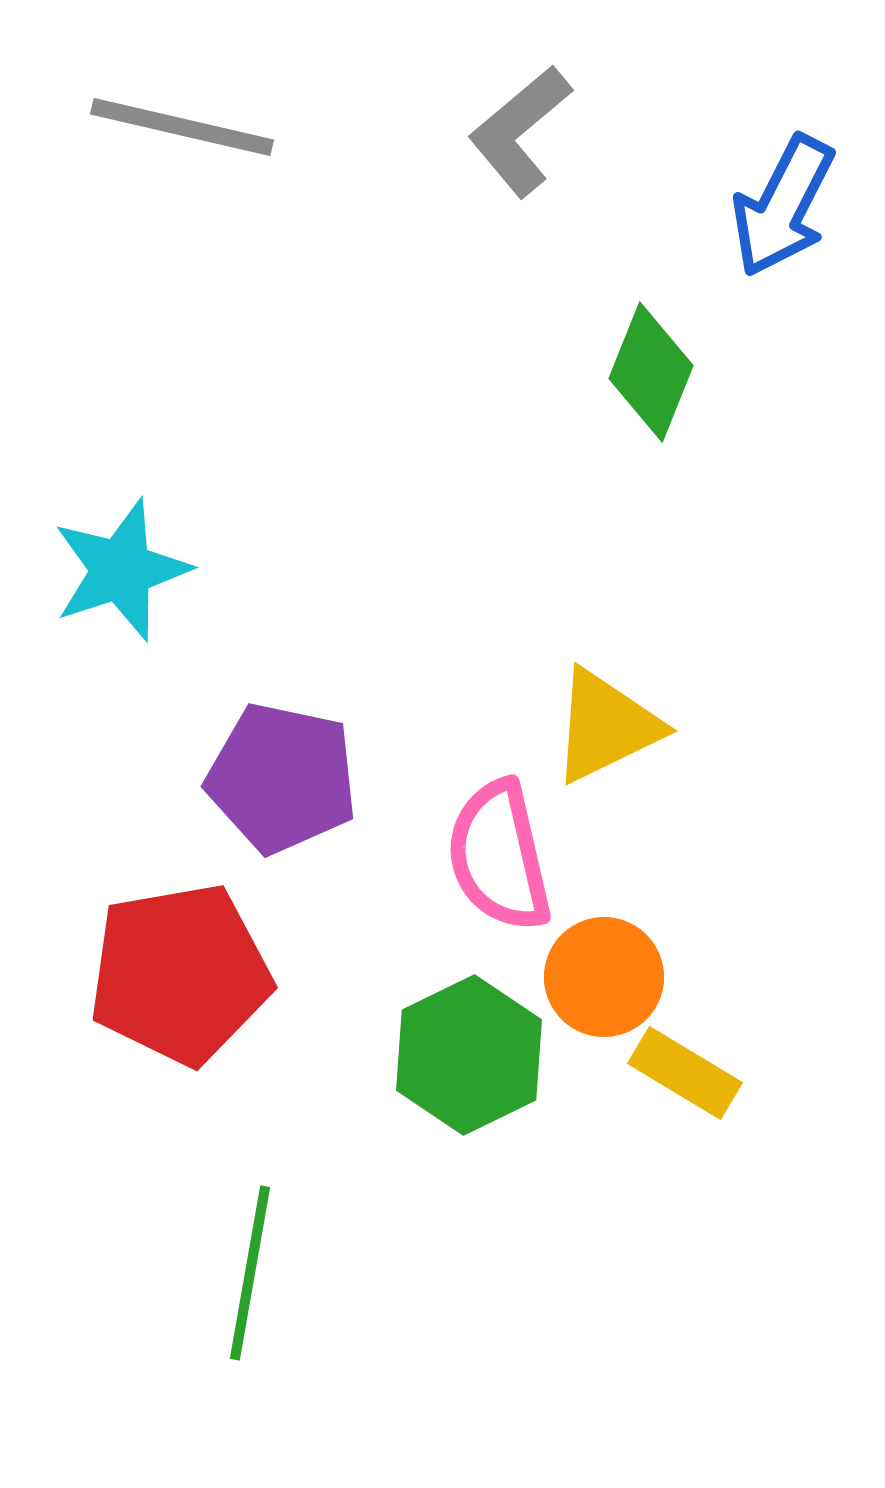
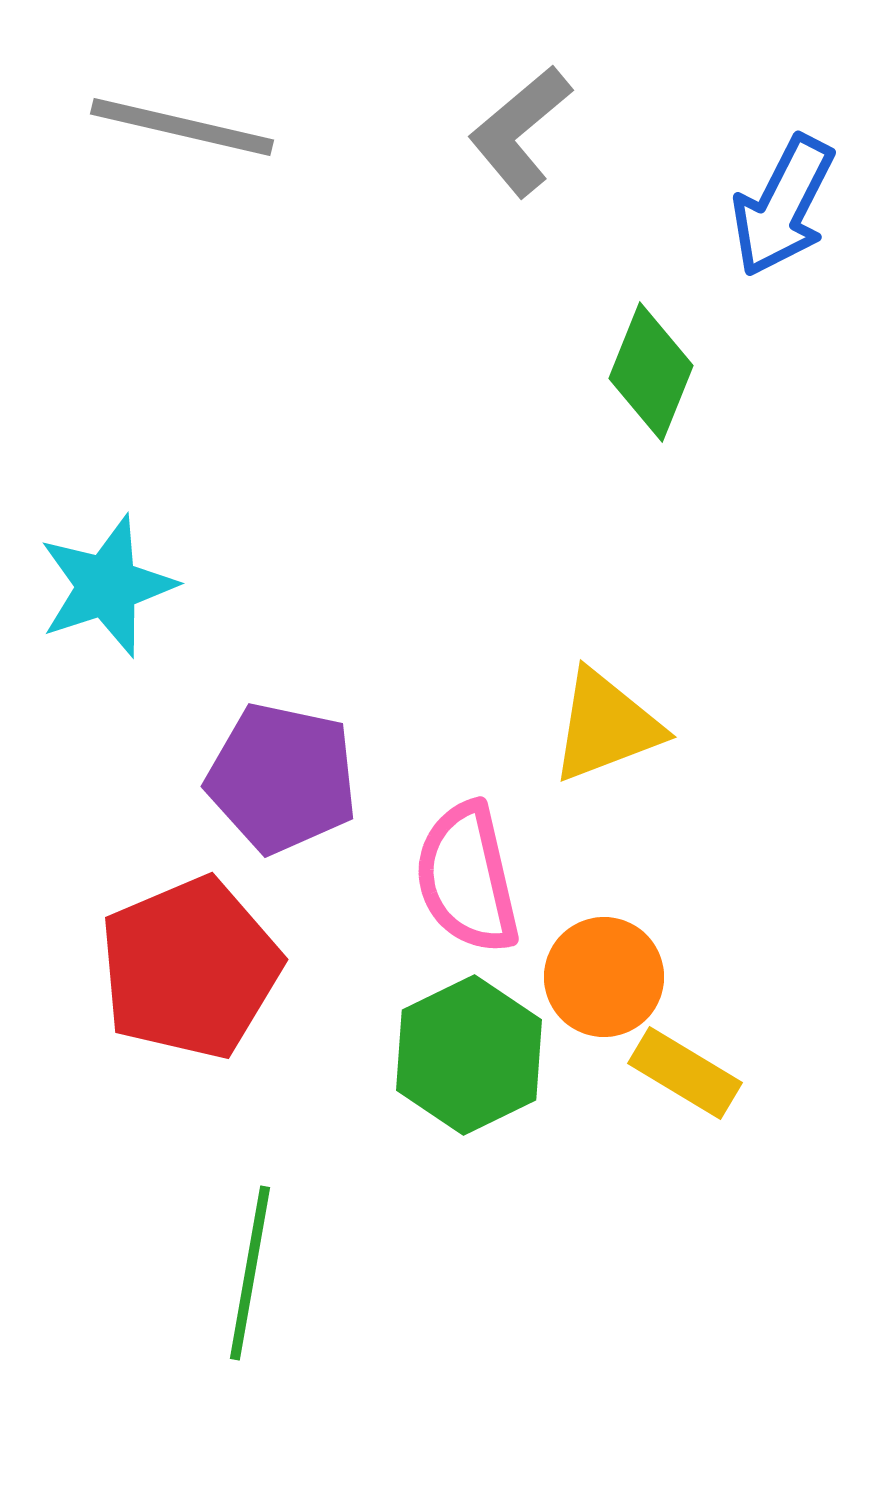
cyan star: moved 14 px left, 16 px down
yellow triangle: rotated 5 degrees clockwise
pink semicircle: moved 32 px left, 22 px down
red pentagon: moved 10 px right, 6 px up; rotated 13 degrees counterclockwise
